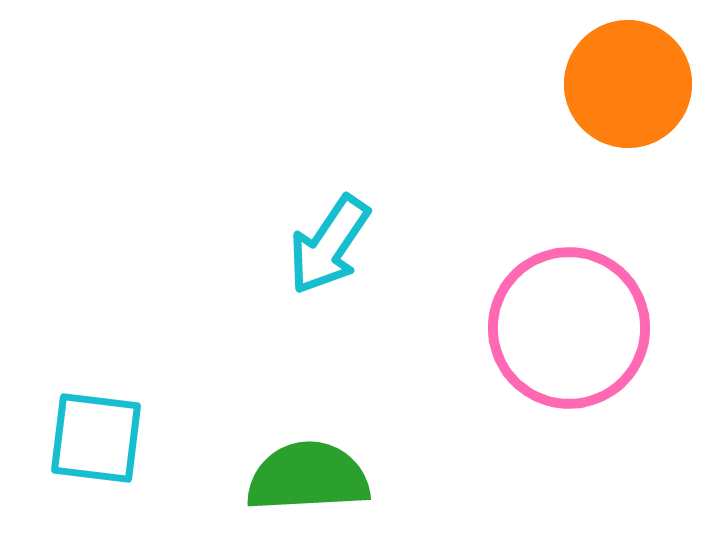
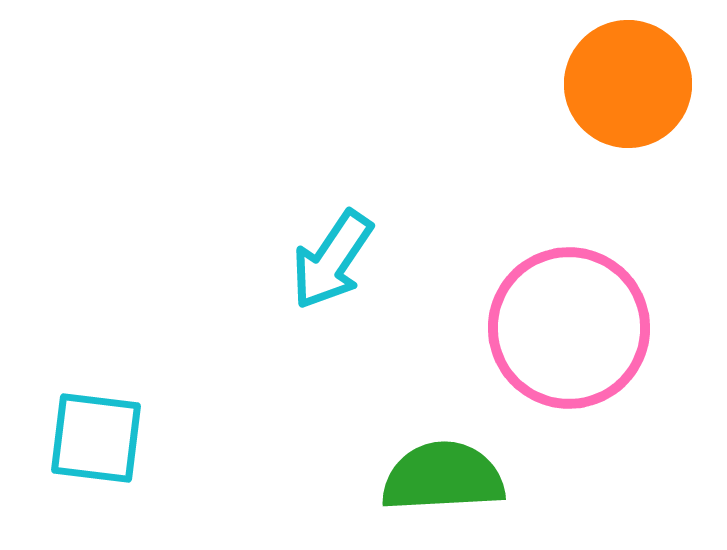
cyan arrow: moved 3 px right, 15 px down
green semicircle: moved 135 px right
